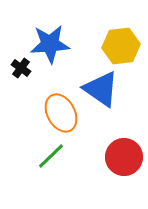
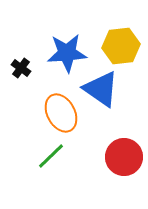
blue star: moved 17 px right, 9 px down
